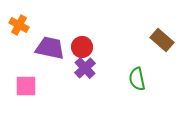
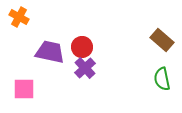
orange cross: moved 8 px up
purple trapezoid: moved 4 px down
green semicircle: moved 25 px right
pink square: moved 2 px left, 3 px down
